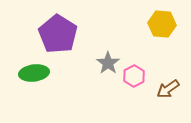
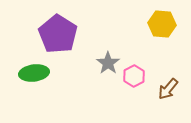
brown arrow: rotated 15 degrees counterclockwise
